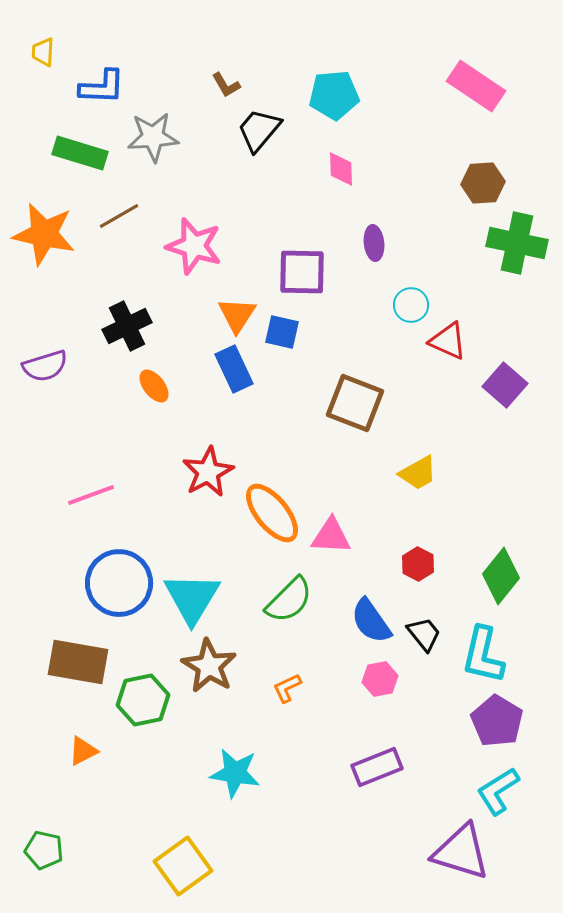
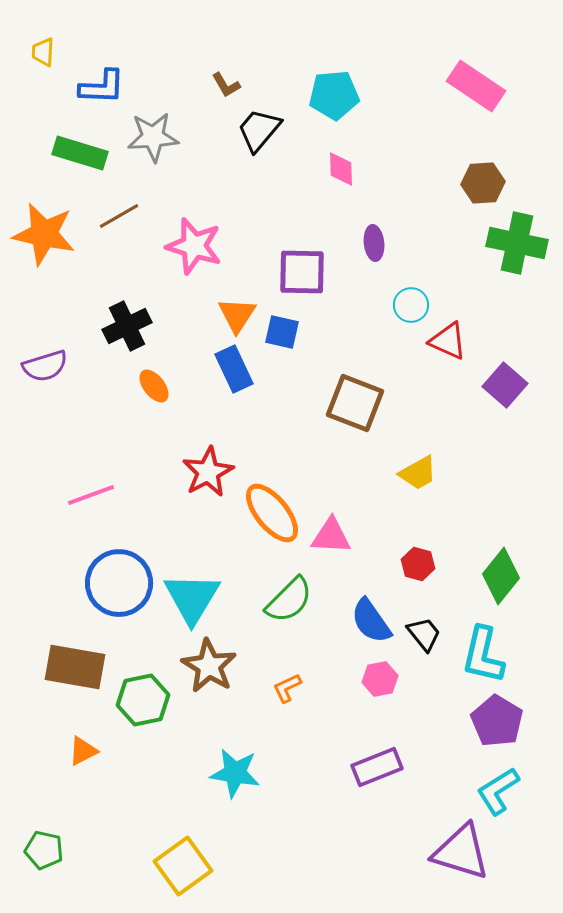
red hexagon at (418, 564): rotated 12 degrees counterclockwise
brown rectangle at (78, 662): moved 3 px left, 5 px down
